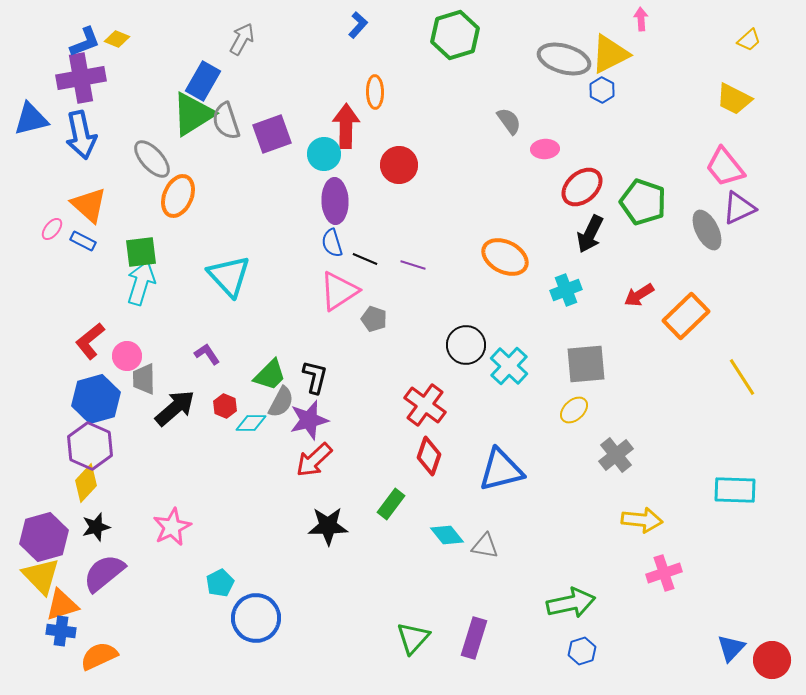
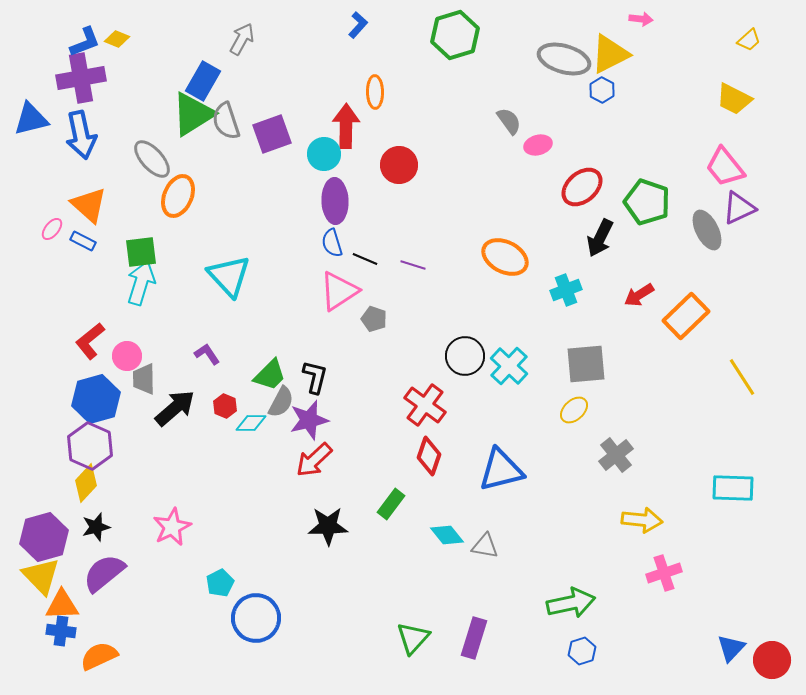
pink arrow at (641, 19): rotated 100 degrees clockwise
pink ellipse at (545, 149): moved 7 px left, 4 px up; rotated 12 degrees counterclockwise
green pentagon at (643, 202): moved 4 px right
black arrow at (590, 234): moved 10 px right, 4 px down
black circle at (466, 345): moved 1 px left, 11 px down
cyan rectangle at (735, 490): moved 2 px left, 2 px up
orange triangle at (62, 605): rotated 15 degrees clockwise
